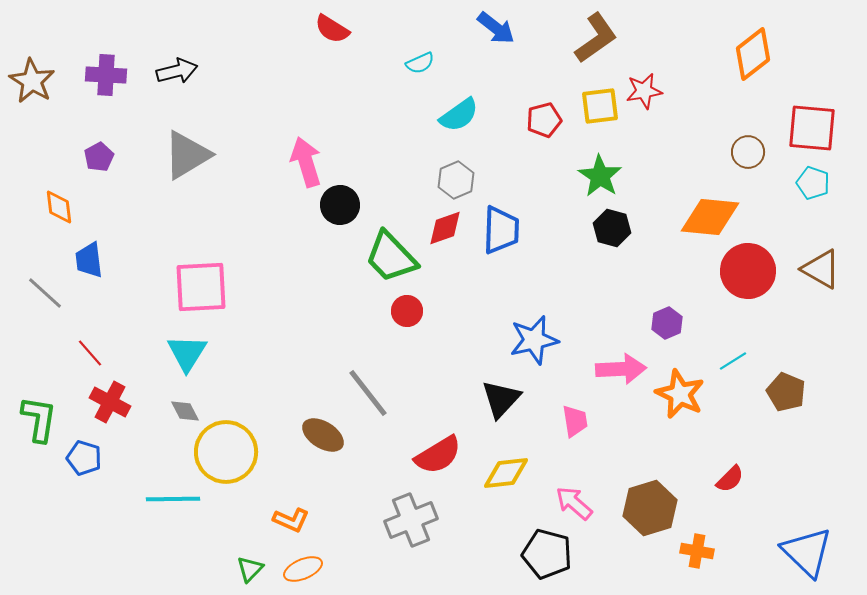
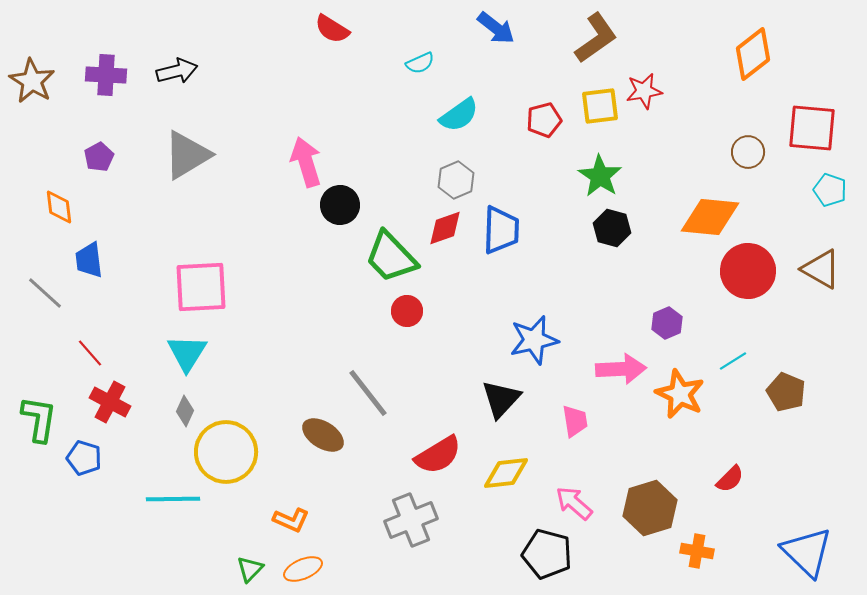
cyan pentagon at (813, 183): moved 17 px right, 7 px down
gray diamond at (185, 411): rotated 52 degrees clockwise
